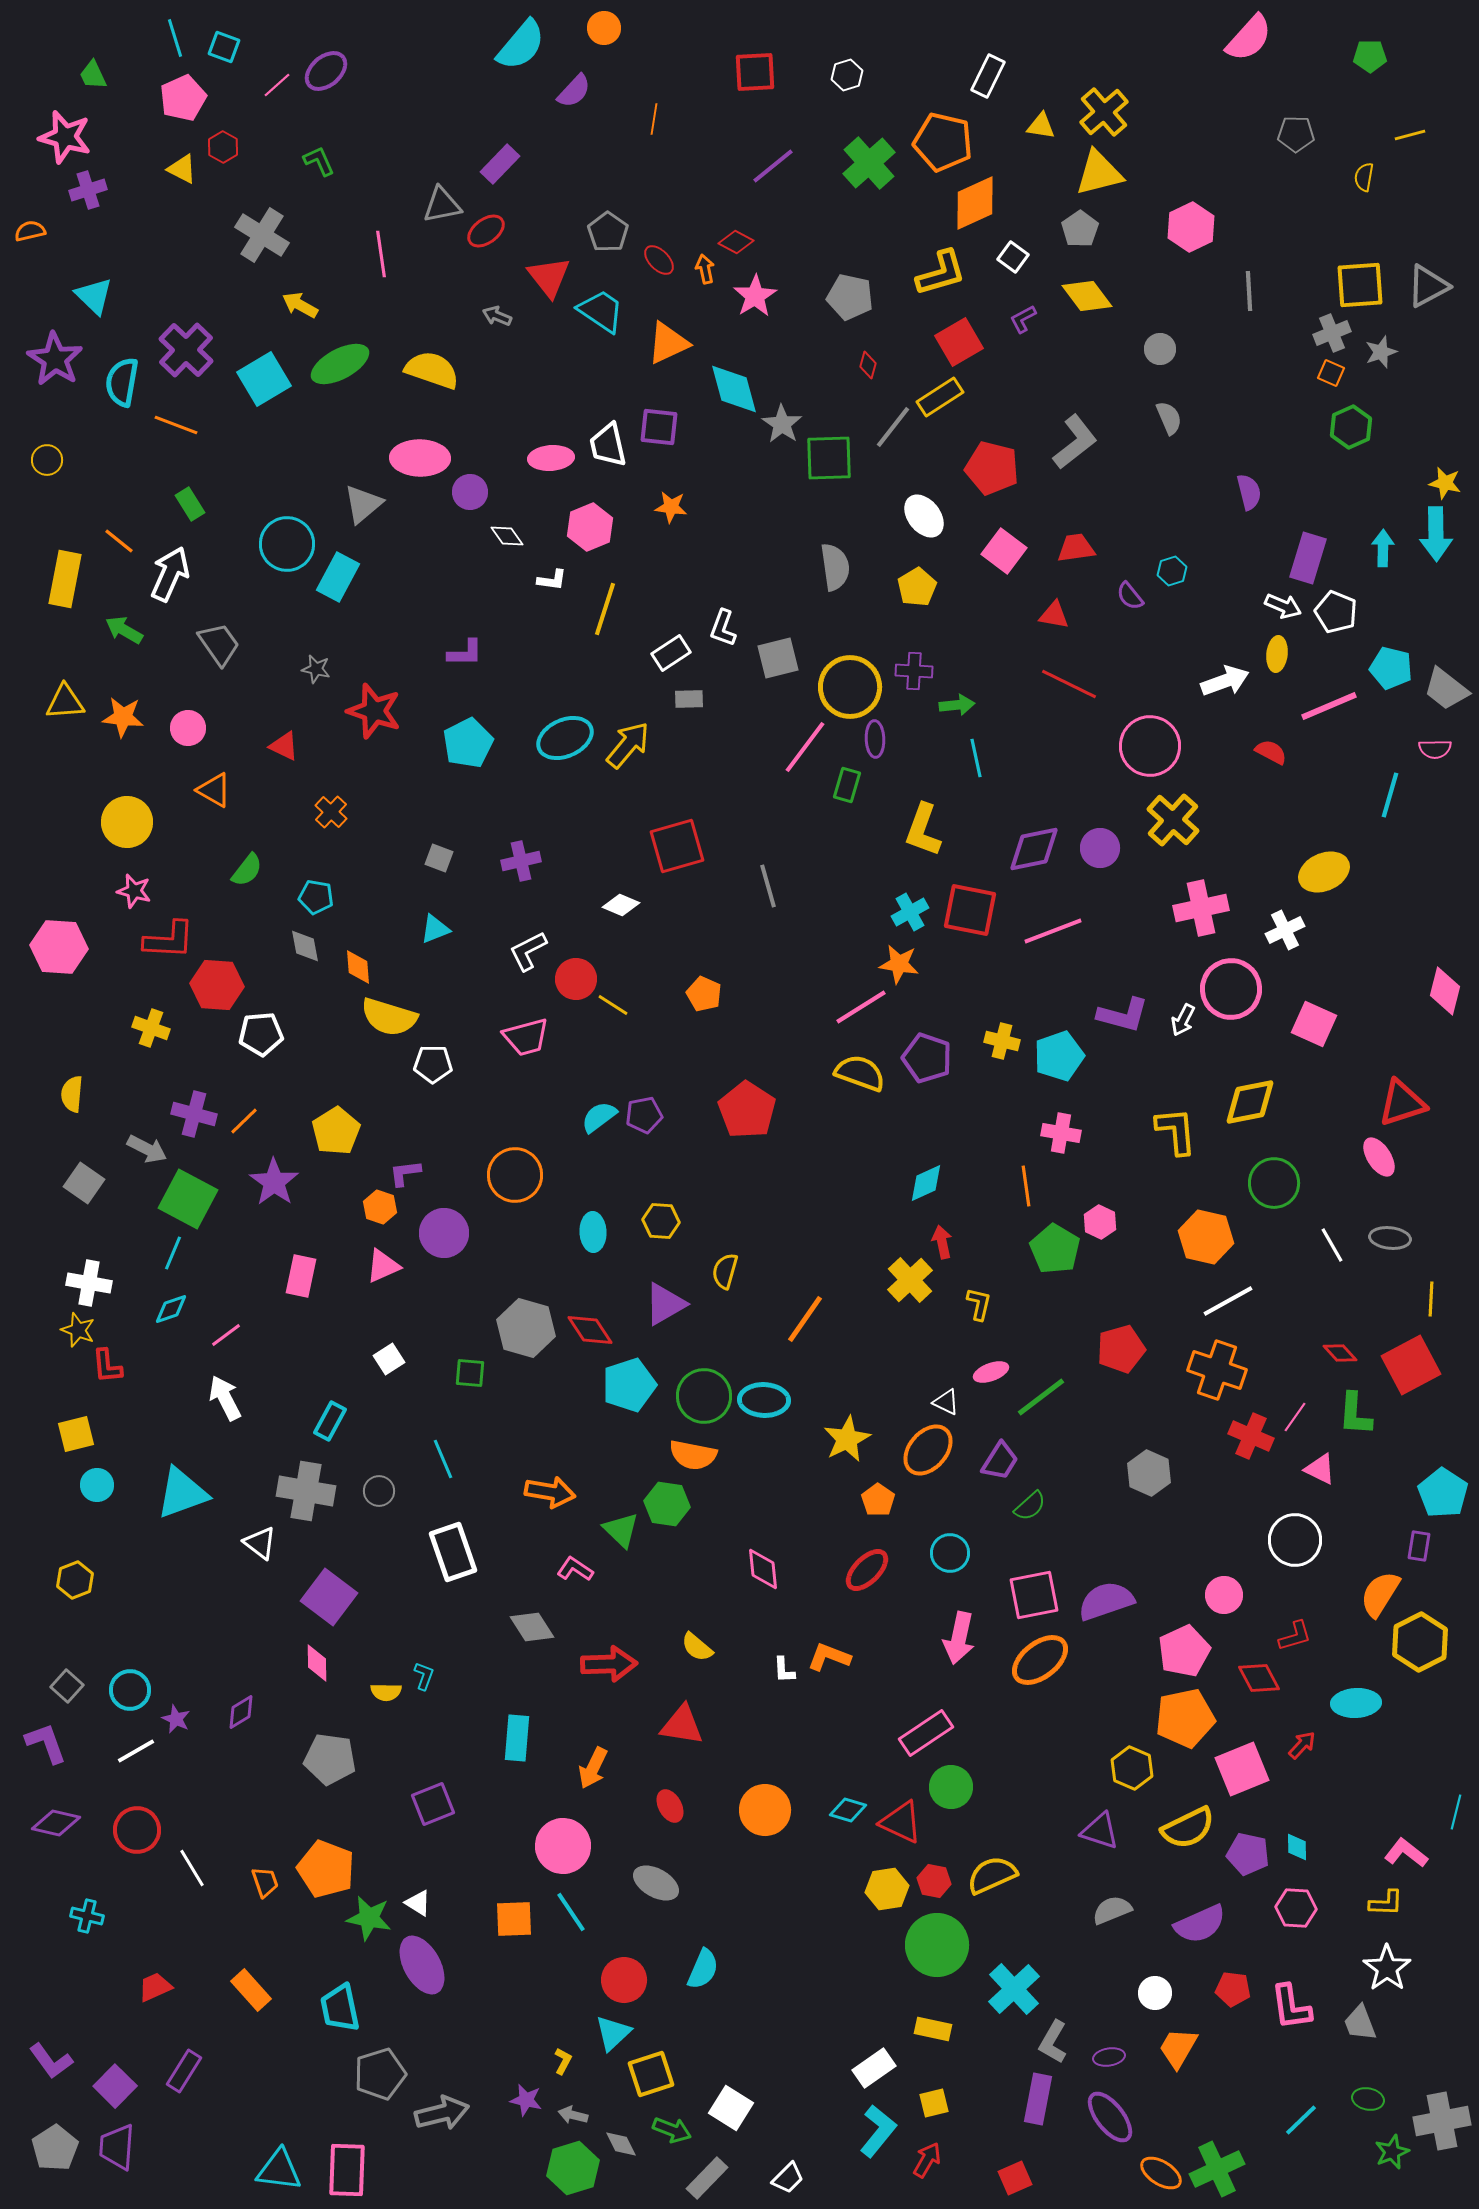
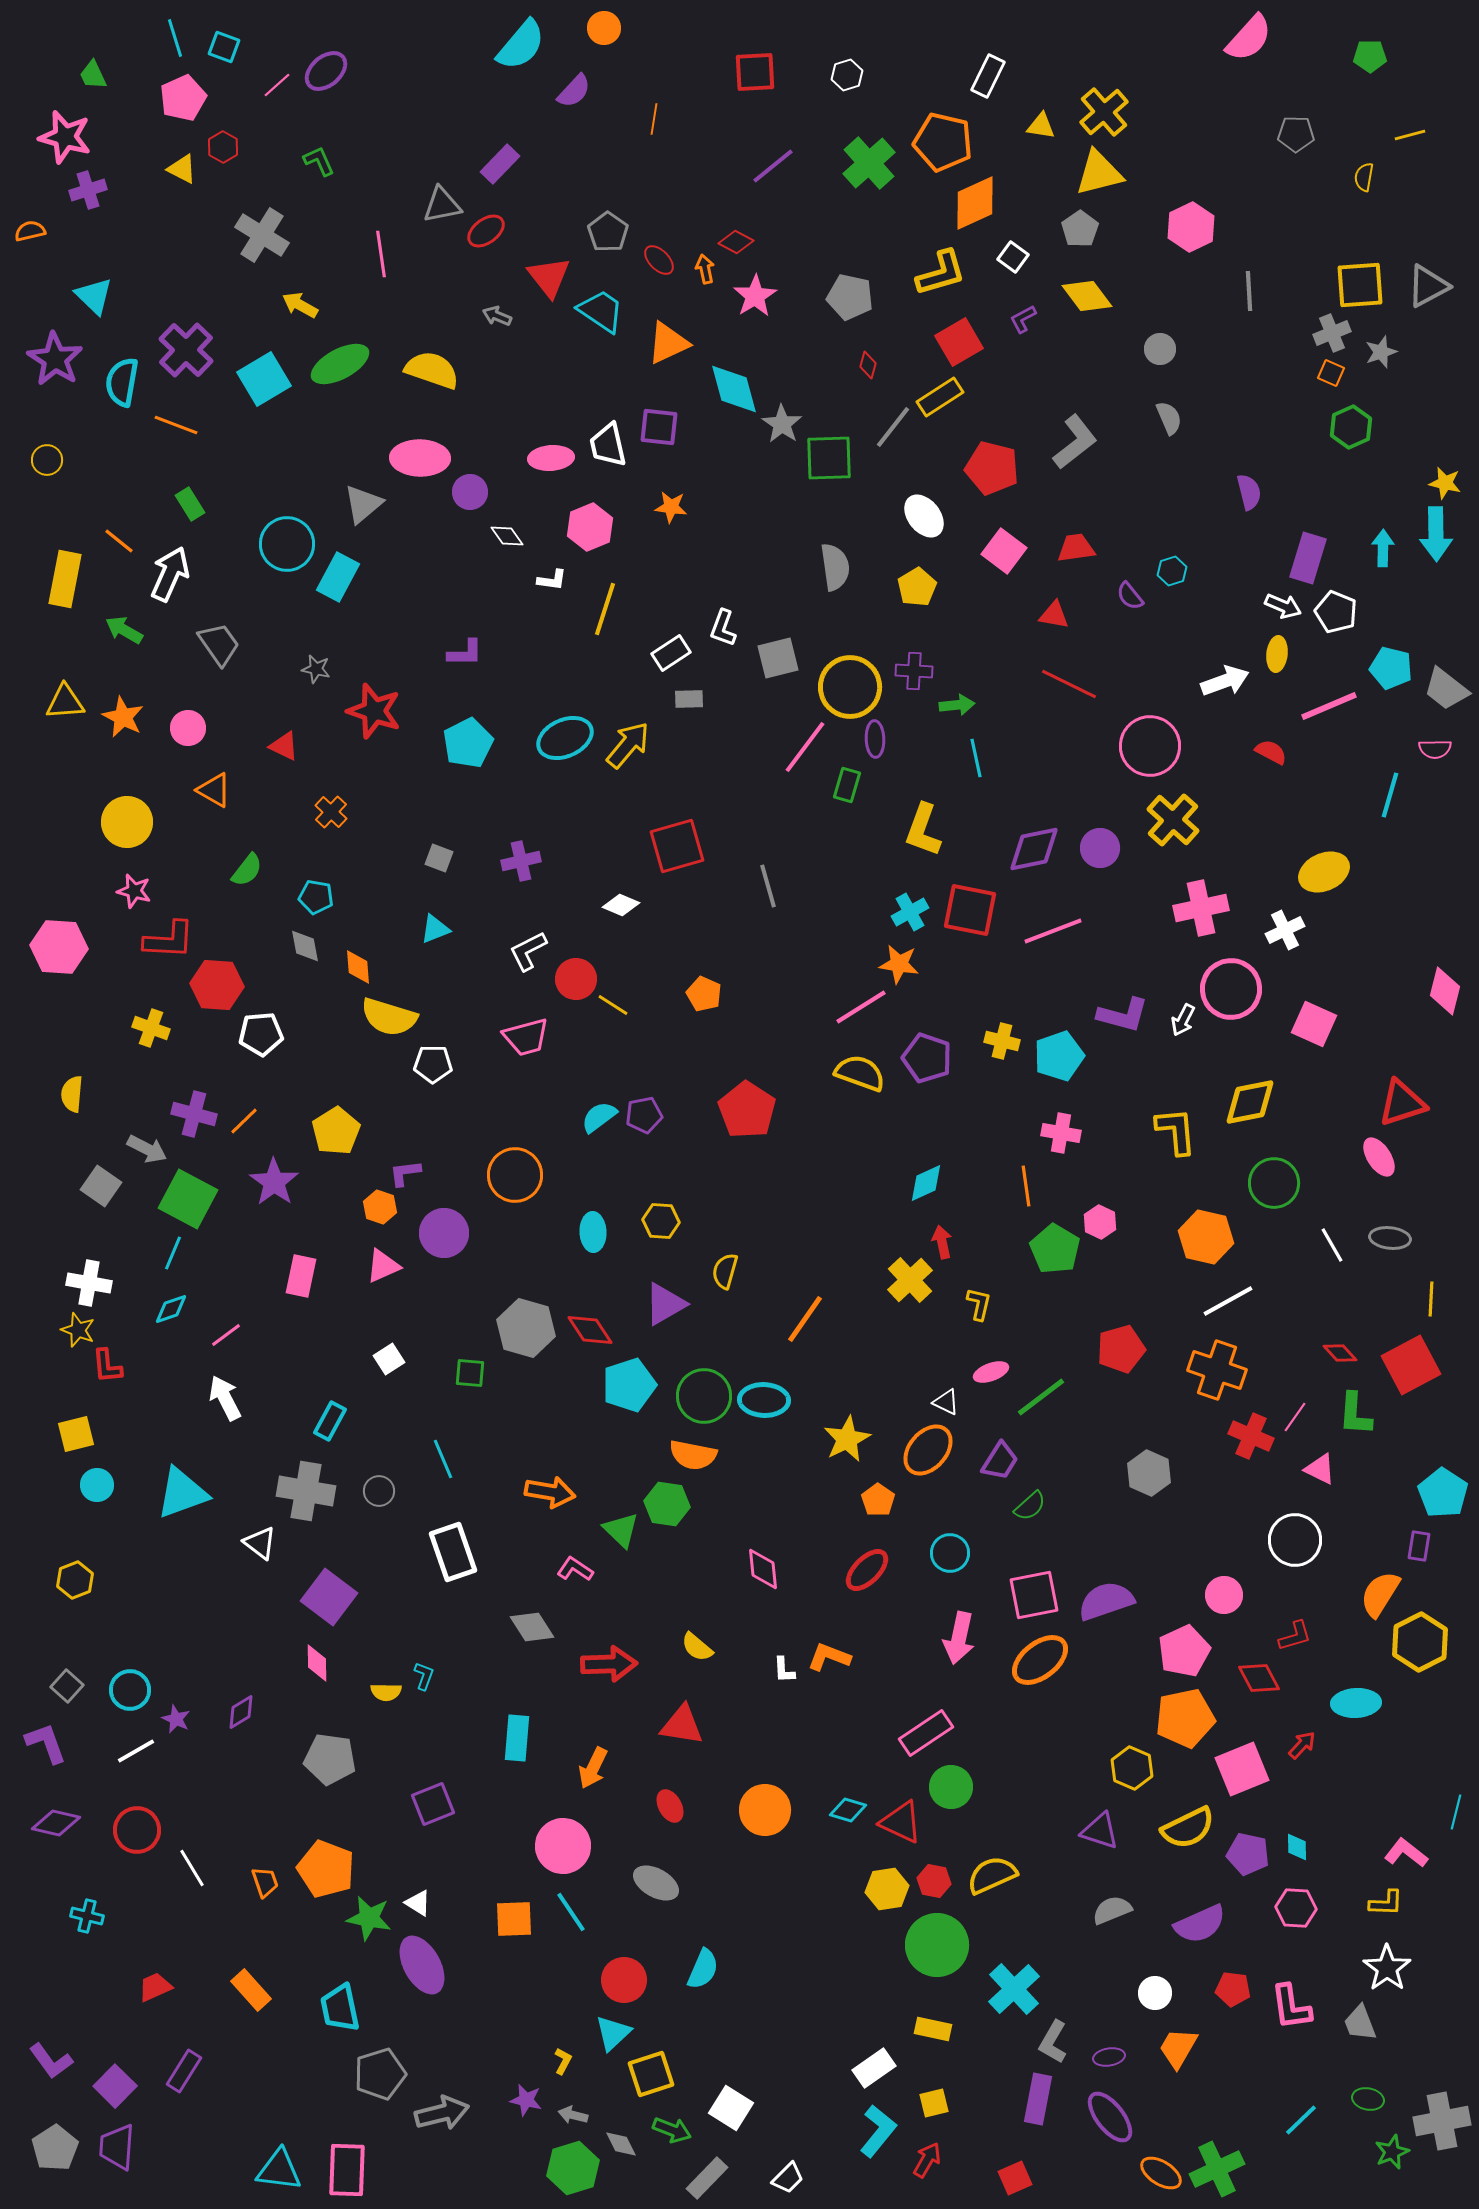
orange star at (123, 717): rotated 21 degrees clockwise
gray square at (84, 1183): moved 17 px right, 3 px down
